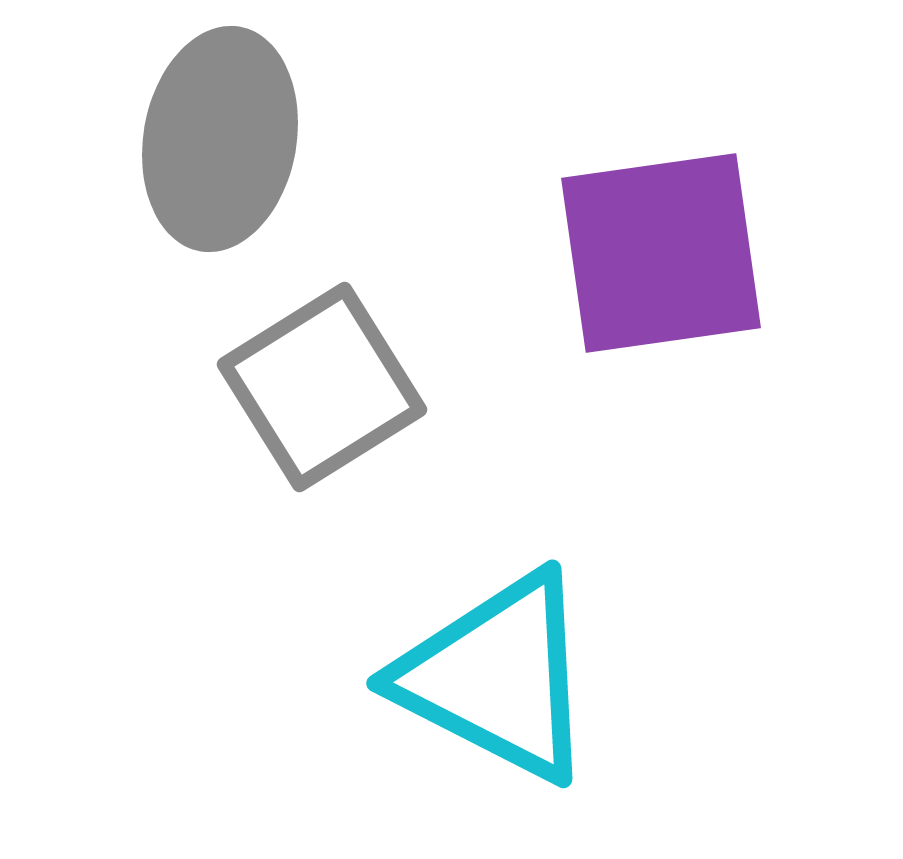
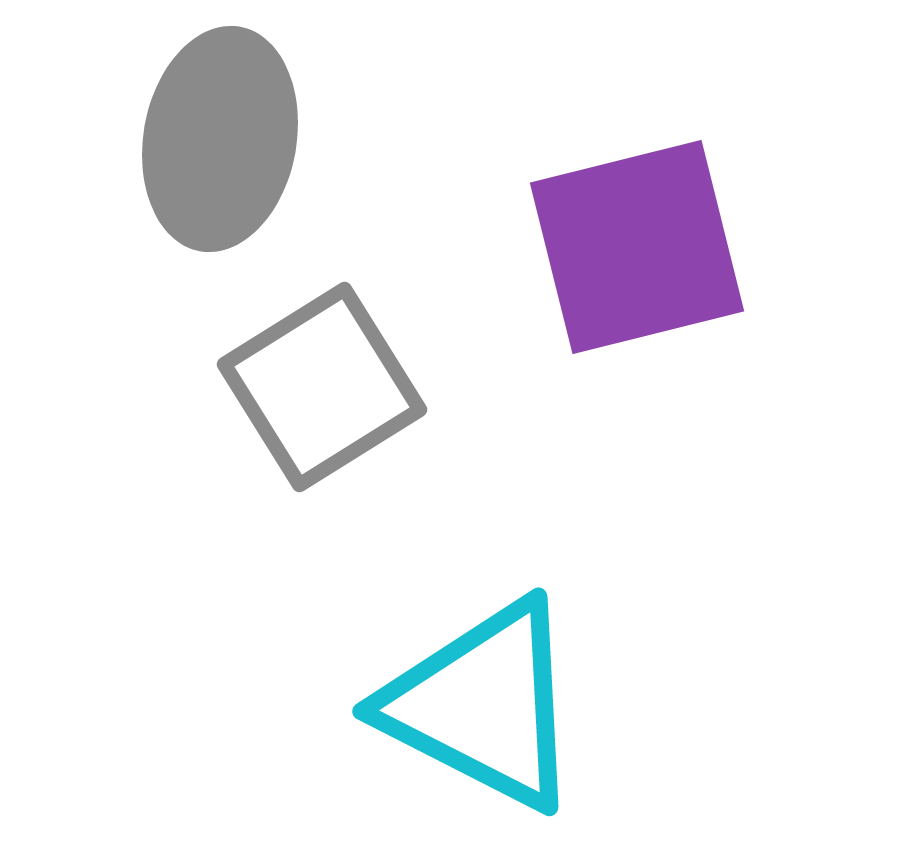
purple square: moved 24 px left, 6 px up; rotated 6 degrees counterclockwise
cyan triangle: moved 14 px left, 28 px down
